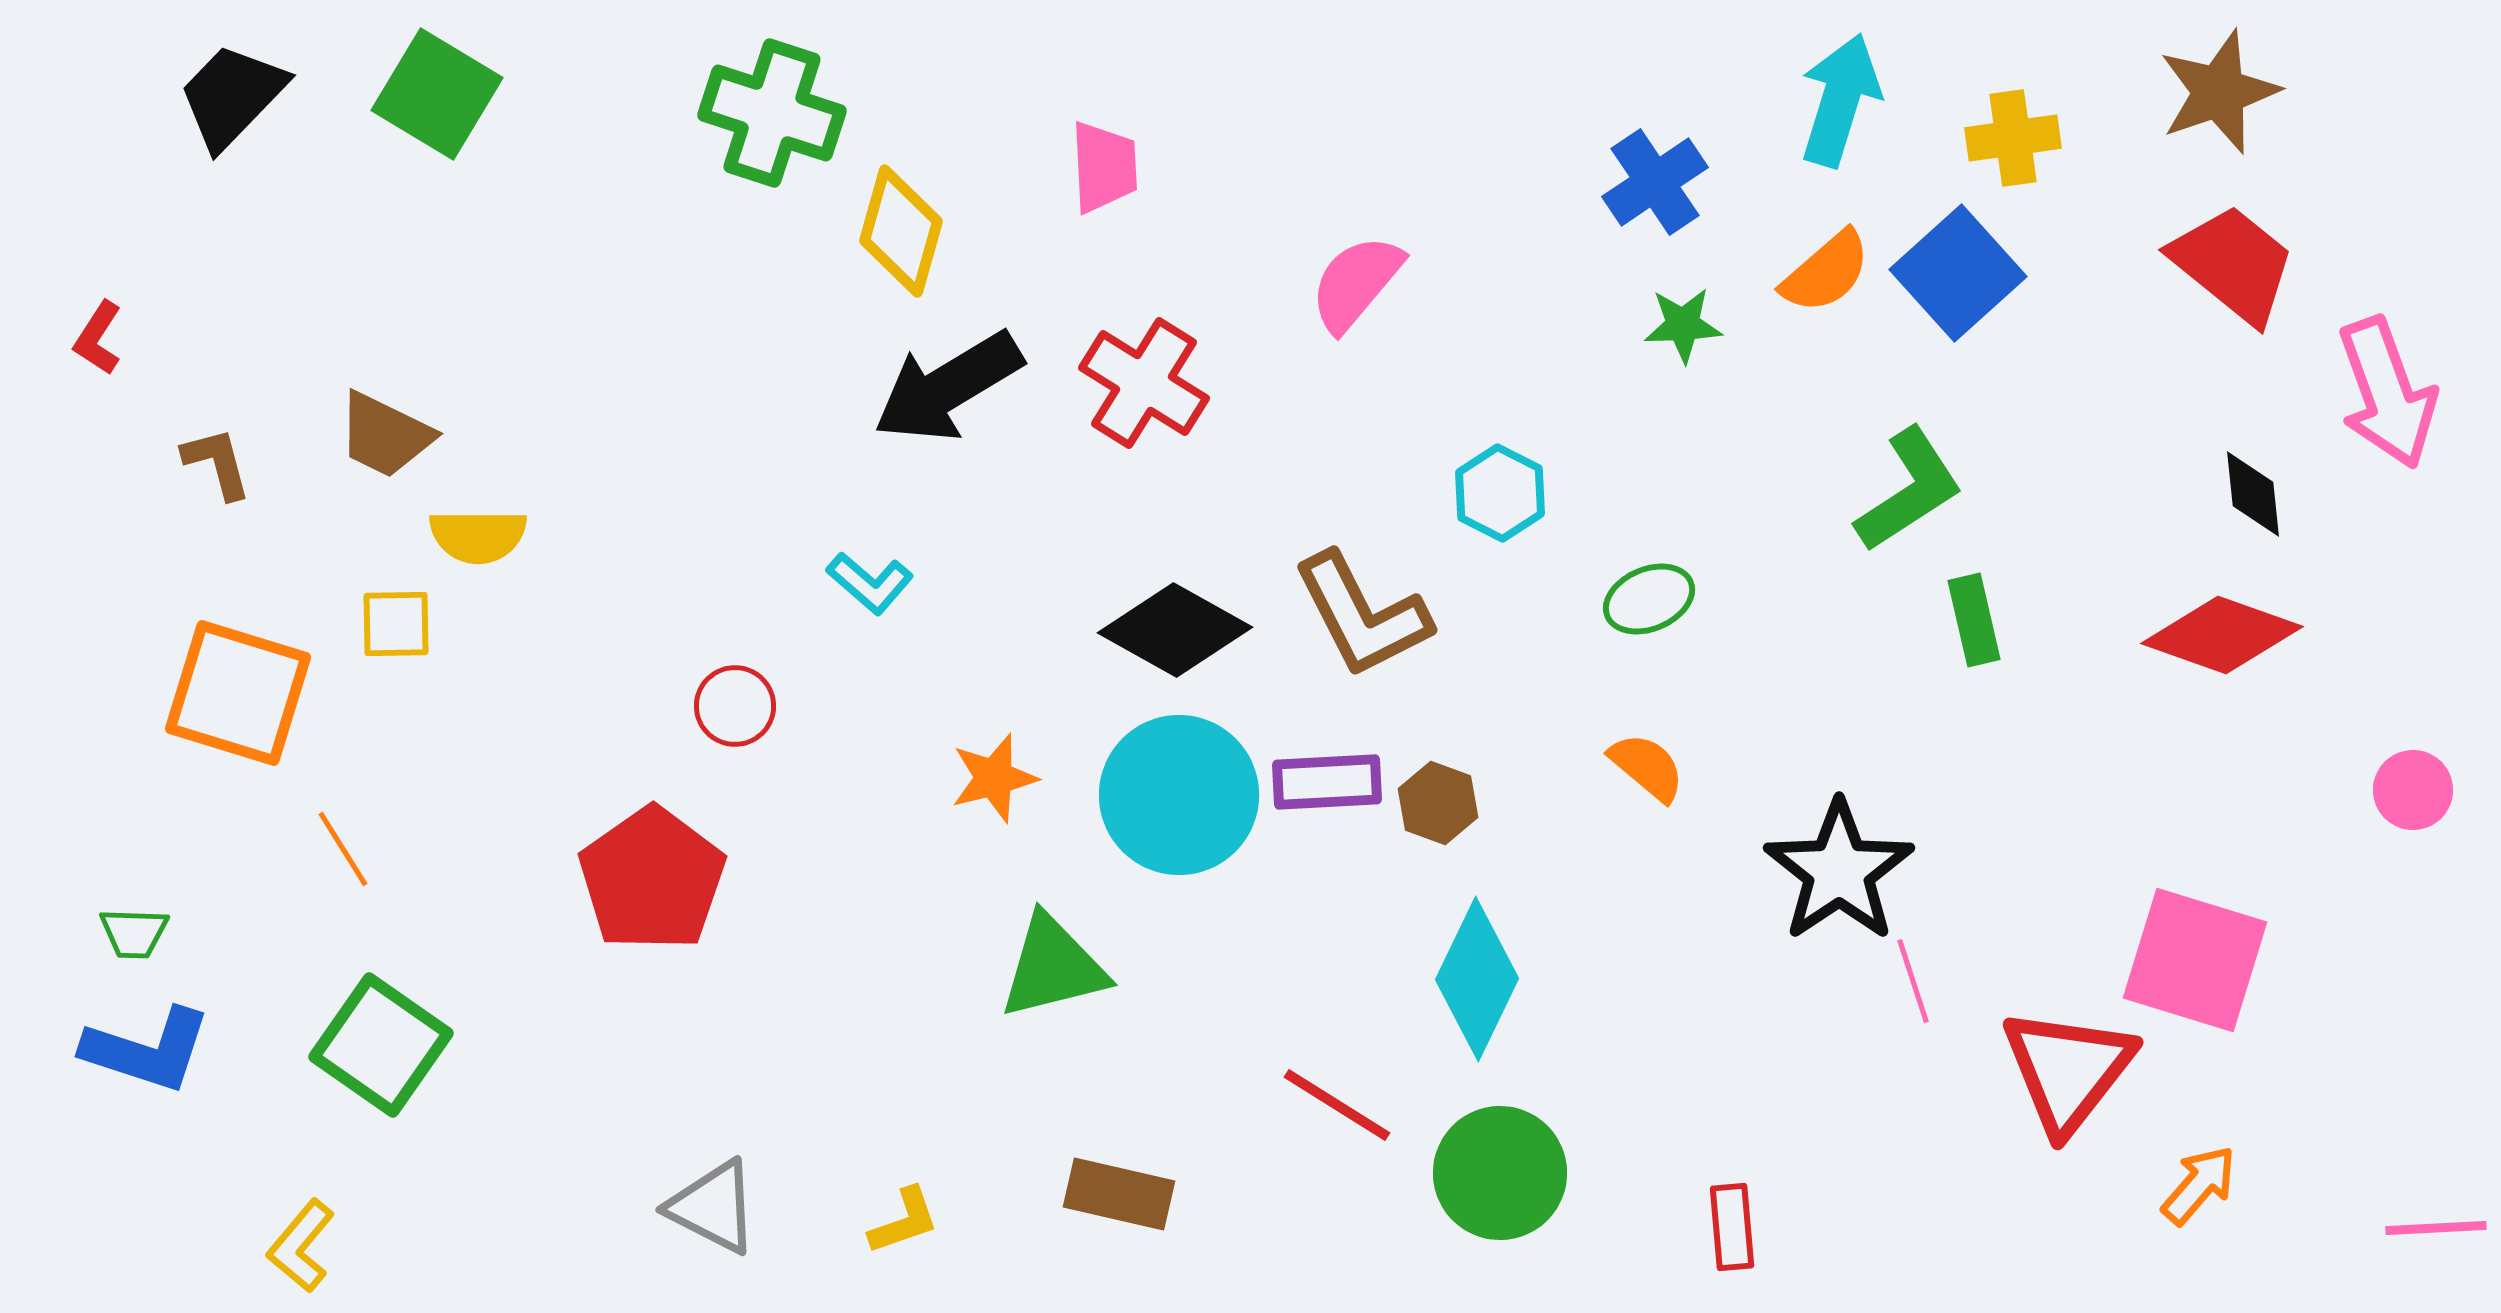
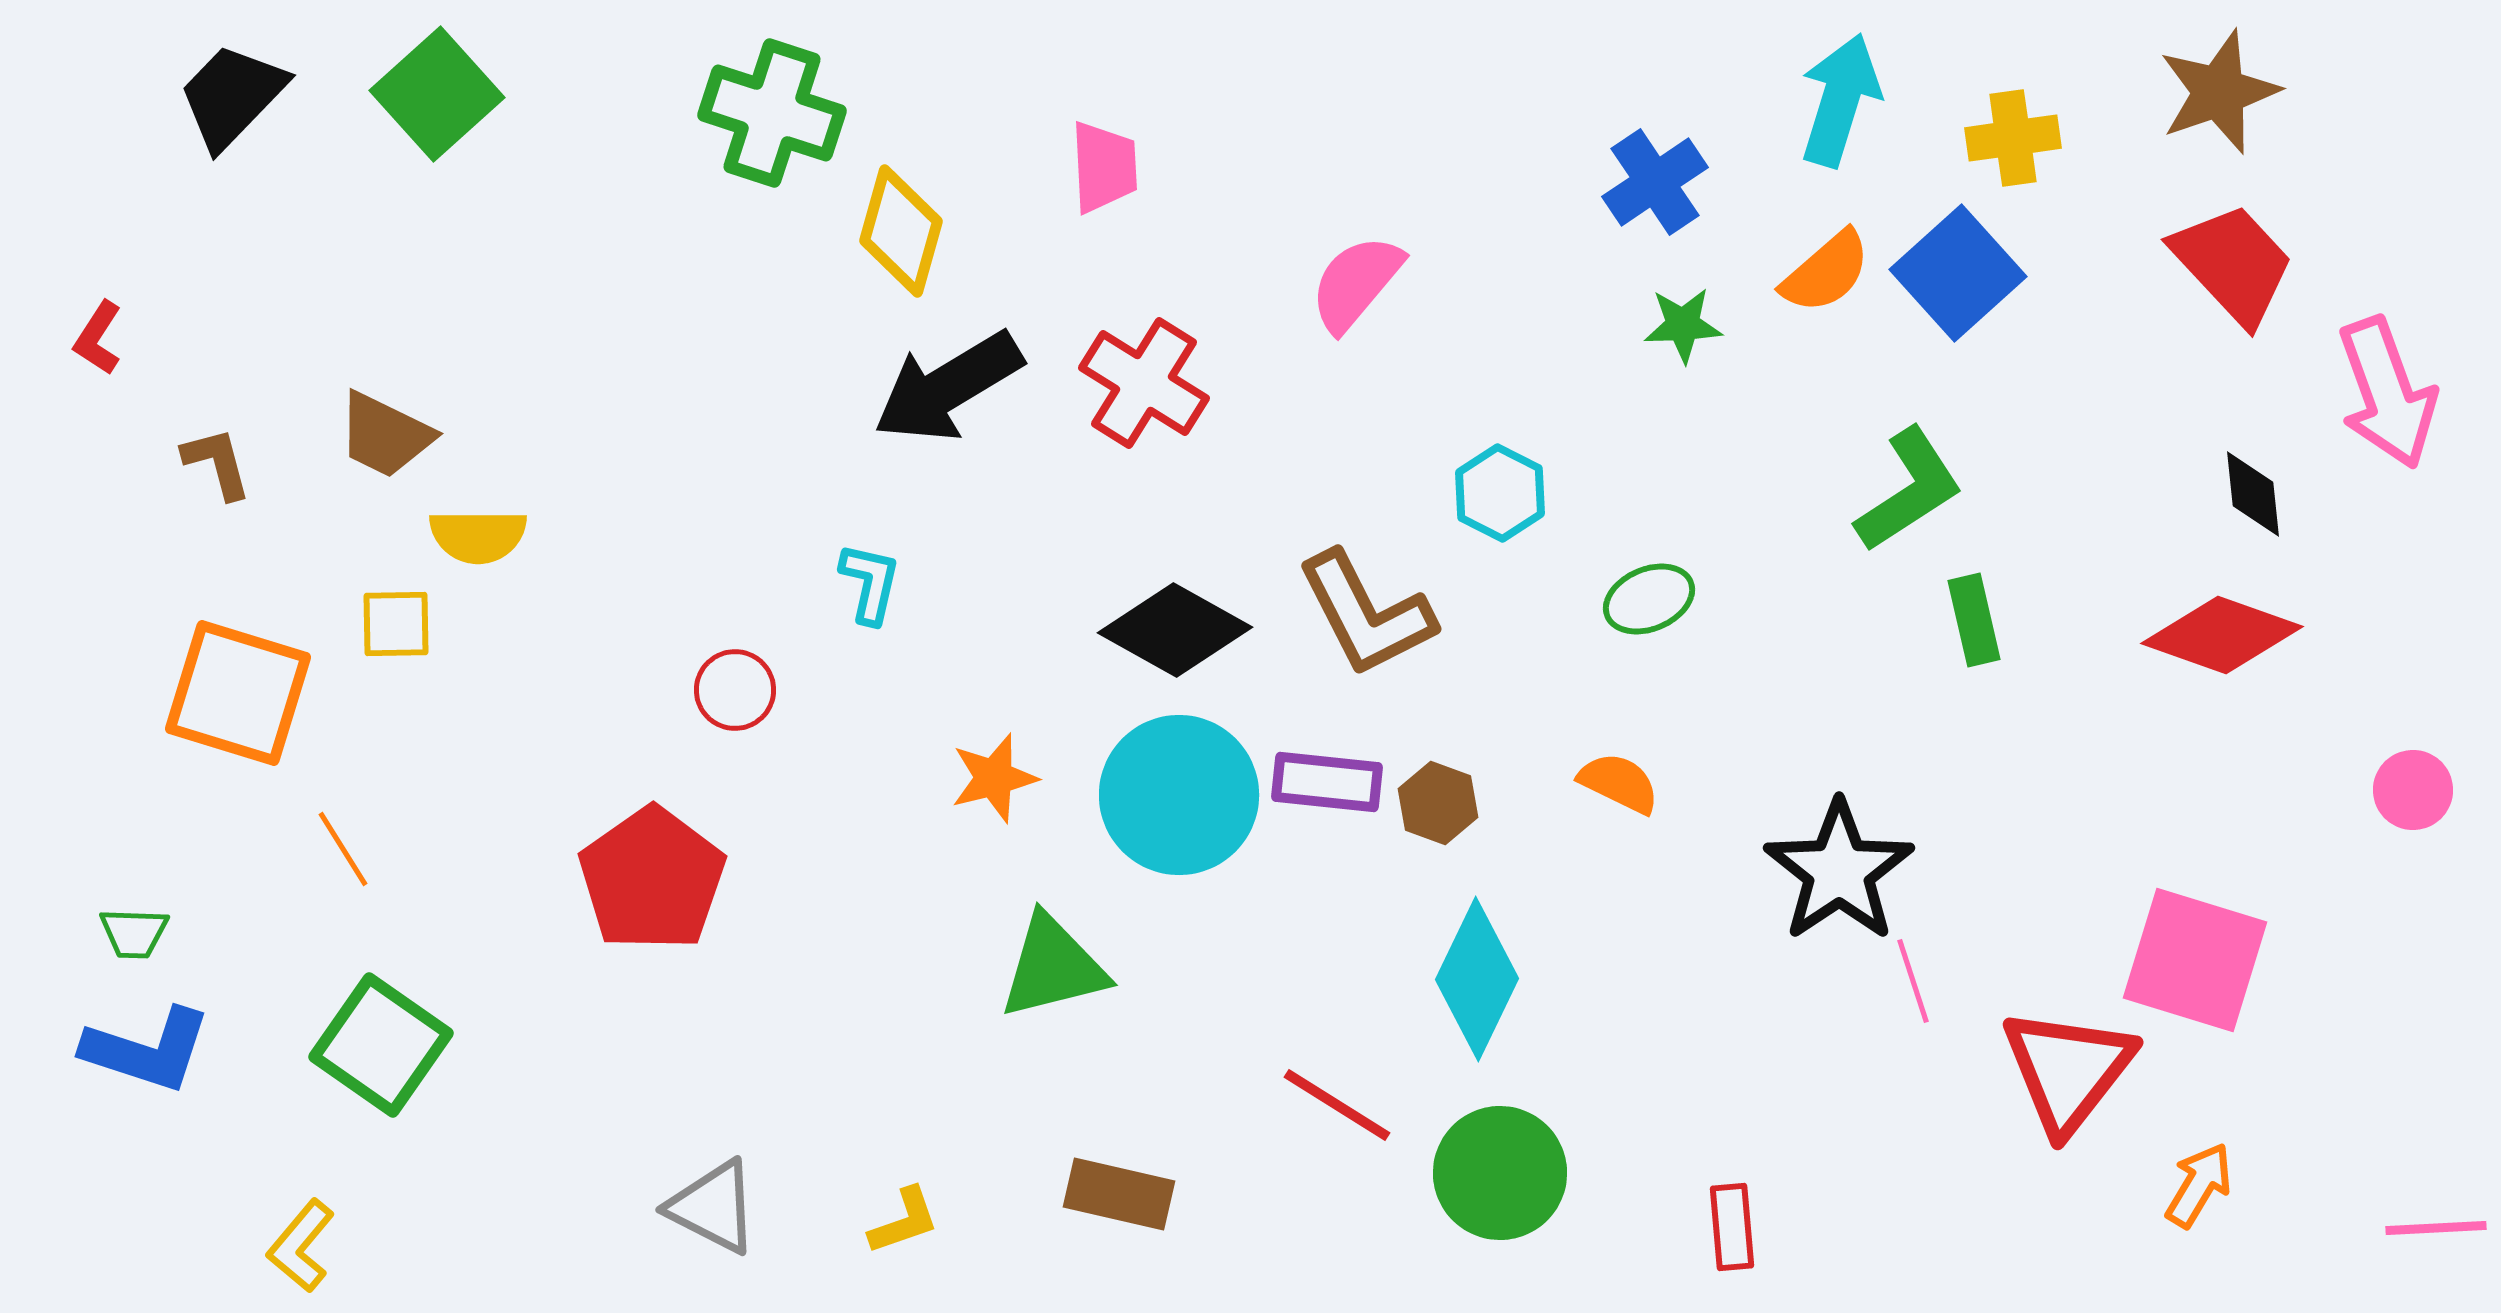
green square at (437, 94): rotated 17 degrees clockwise
red trapezoid at (2233, 264): rotated 8 degrees clockwise
cyan L-shape at (870, 583): rotated 118 degrees counterclockwise
brown L-shape at (1362, 615): moved 4 px right, 1 px up
red circle at (735, 706): moved 16 px up
orange semicircle at (1647, 767): moved 28 px left, 16 px down; rotated 14 degrees counterclockwise
purple rectangle at (1327, 782): rotated 9 degrees clockwise
orange arrow at (2199, 1185): rotated 10 degrees counterclockwise
